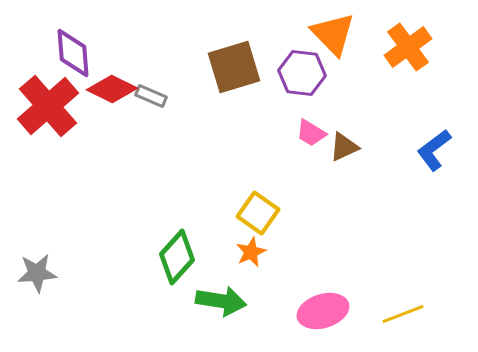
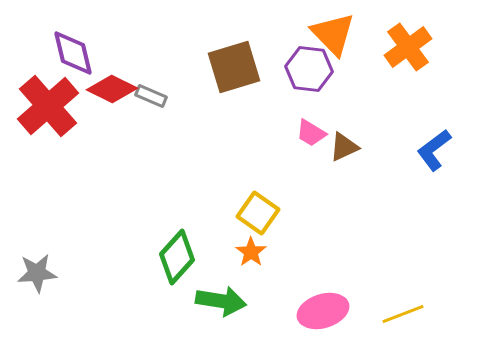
purple diamond: rotated 9 degrees counterclockwise
purple hexagon: moved 7 px right, 4 px up
orange star: rotated 12 degrees counterclockwise
